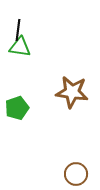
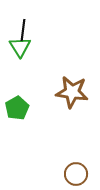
black line: moved 5 px right
green triangle: rotated 50 degrees clockwise
green pentagon: rotated 10 degrees counterclockwise
